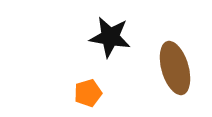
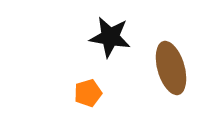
brown ellipse: moved 4 px left
